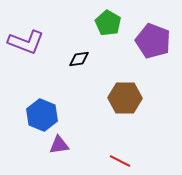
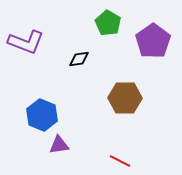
purple pentagon: rotated 16 degrees clockwise
